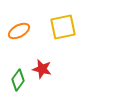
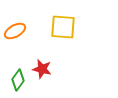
yellow square: rotated 16 degrees clockwise
orange ellipse: moved 4 px left
